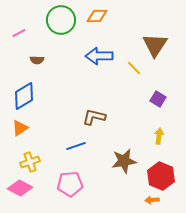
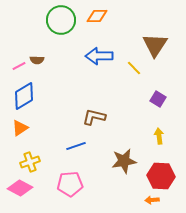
pink line: moved 33 px down
yellow arrow: rotated 14 degrees counterclockwise
red hexagon: rotated 20 degrees counterclockwise
